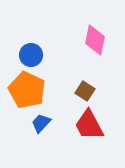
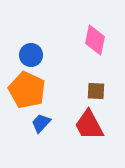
brown square: moved 11 px right; rotated 30 degrees counterclockwise
